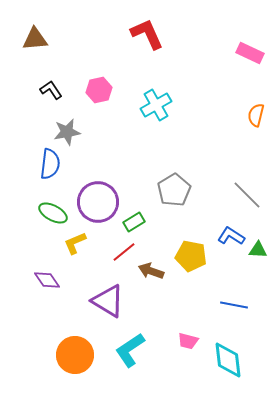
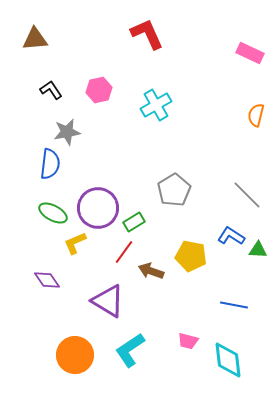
purple circle: moved 6 px down
red line: rotated 15 degrees counterclockwise
